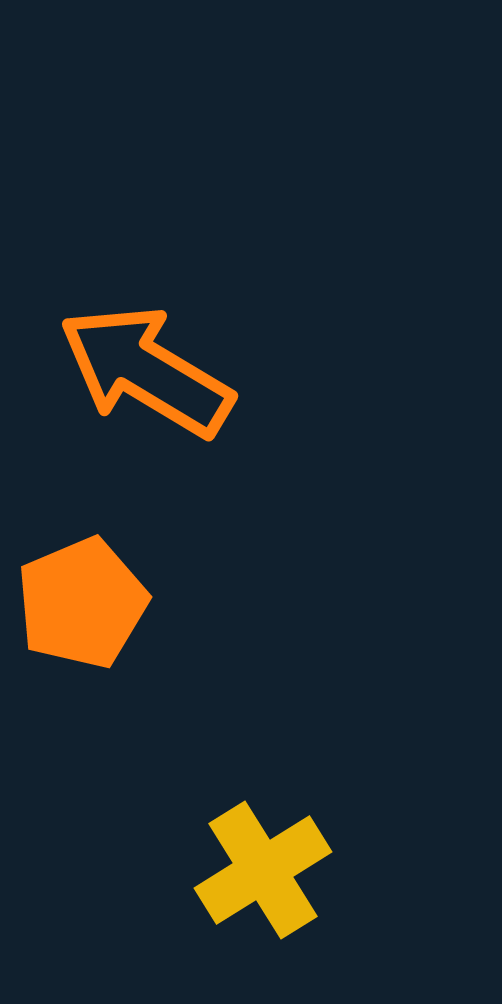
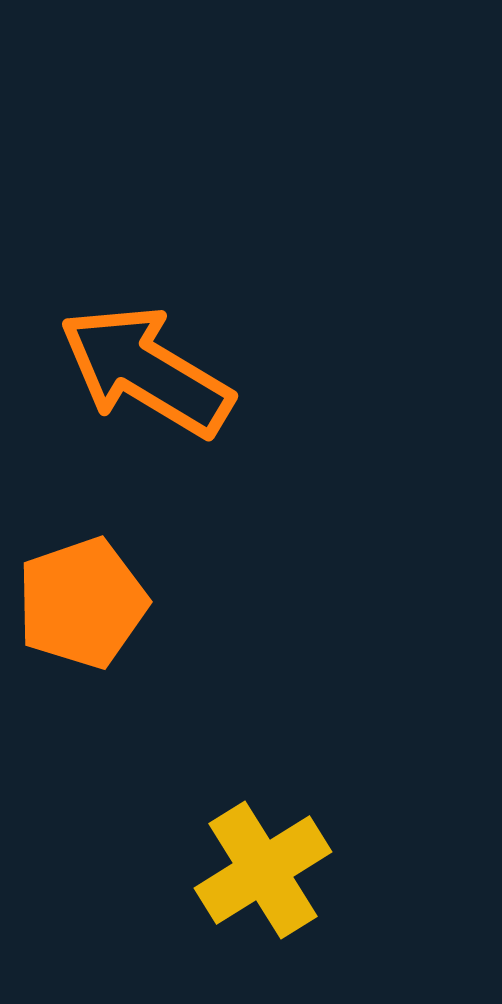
orange pentagon: rotated 4 degrees clockwise
